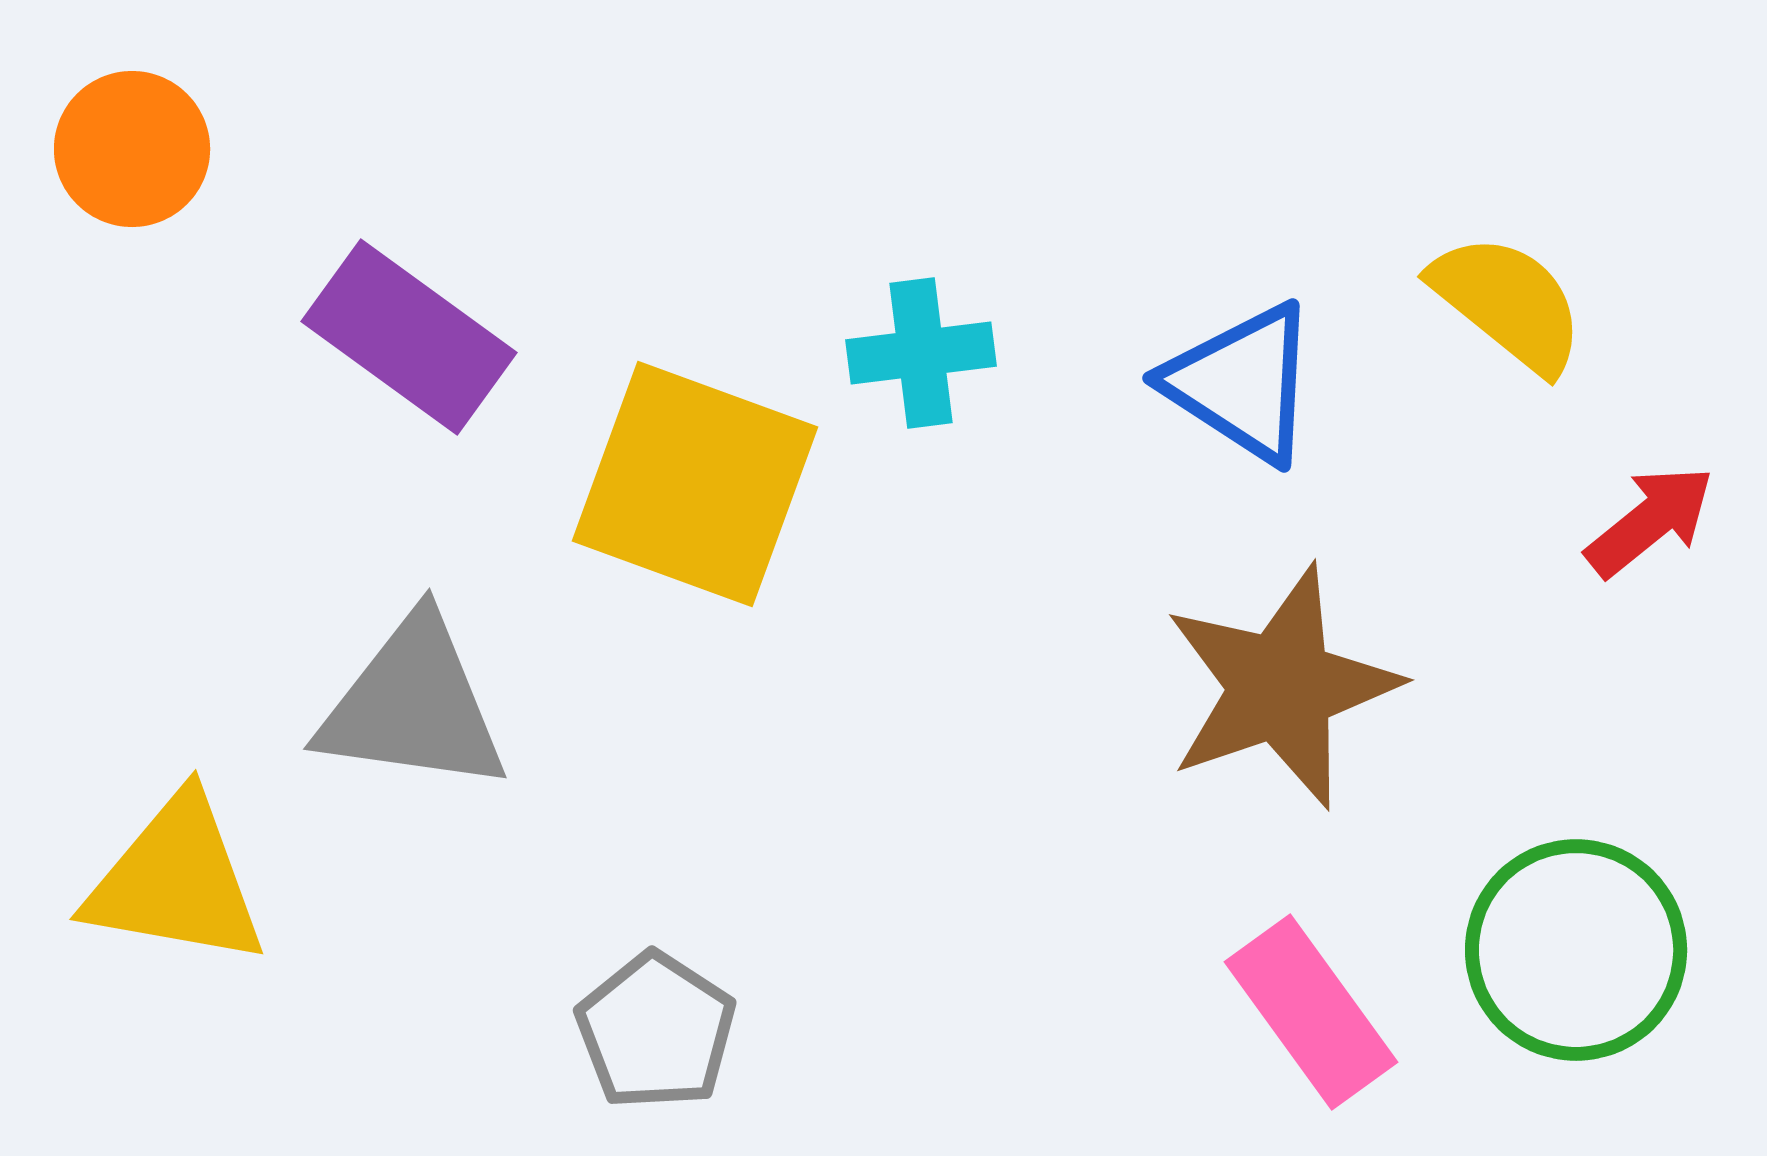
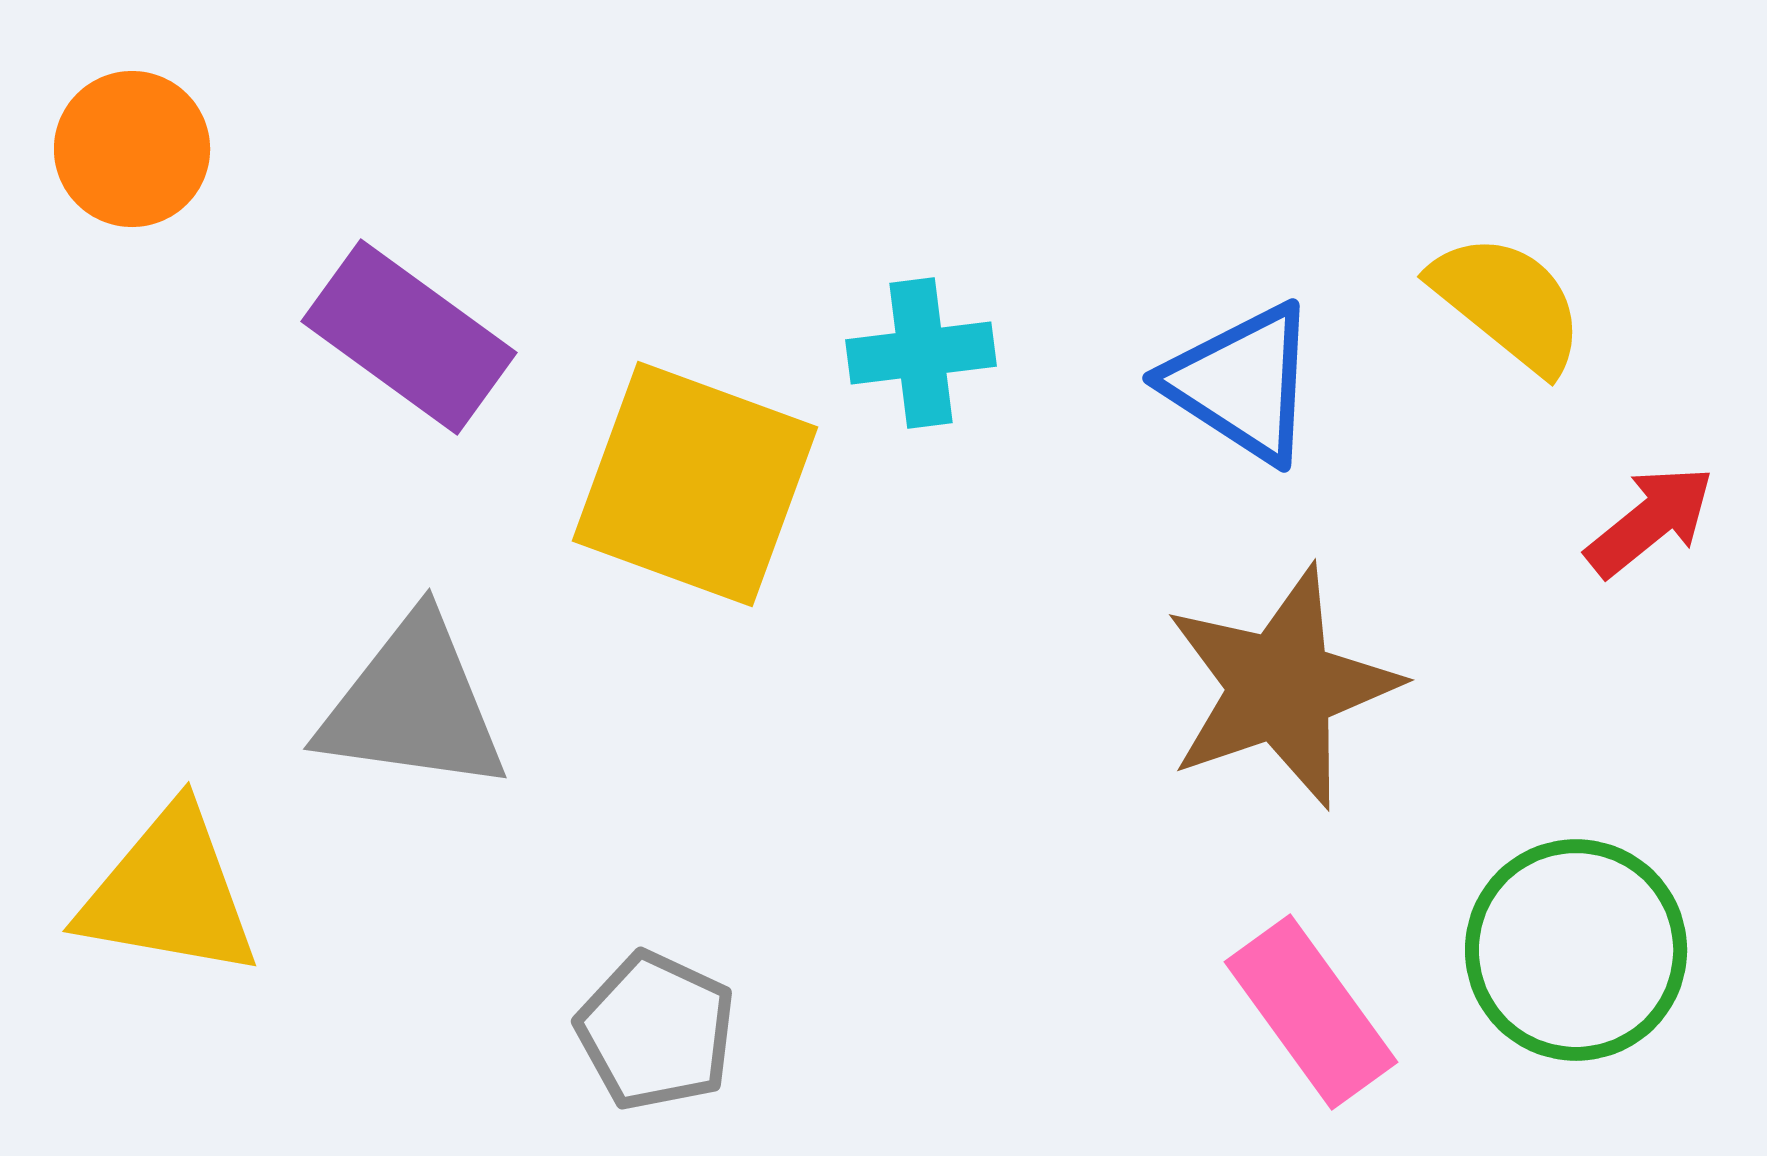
yellow triangle: moved 7 px left, 12 px down
gray pentagon: rotated 8 degrees counterclockwise
